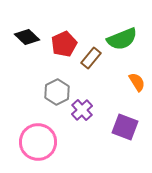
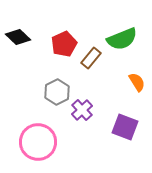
black diamond: moved 9 px left
